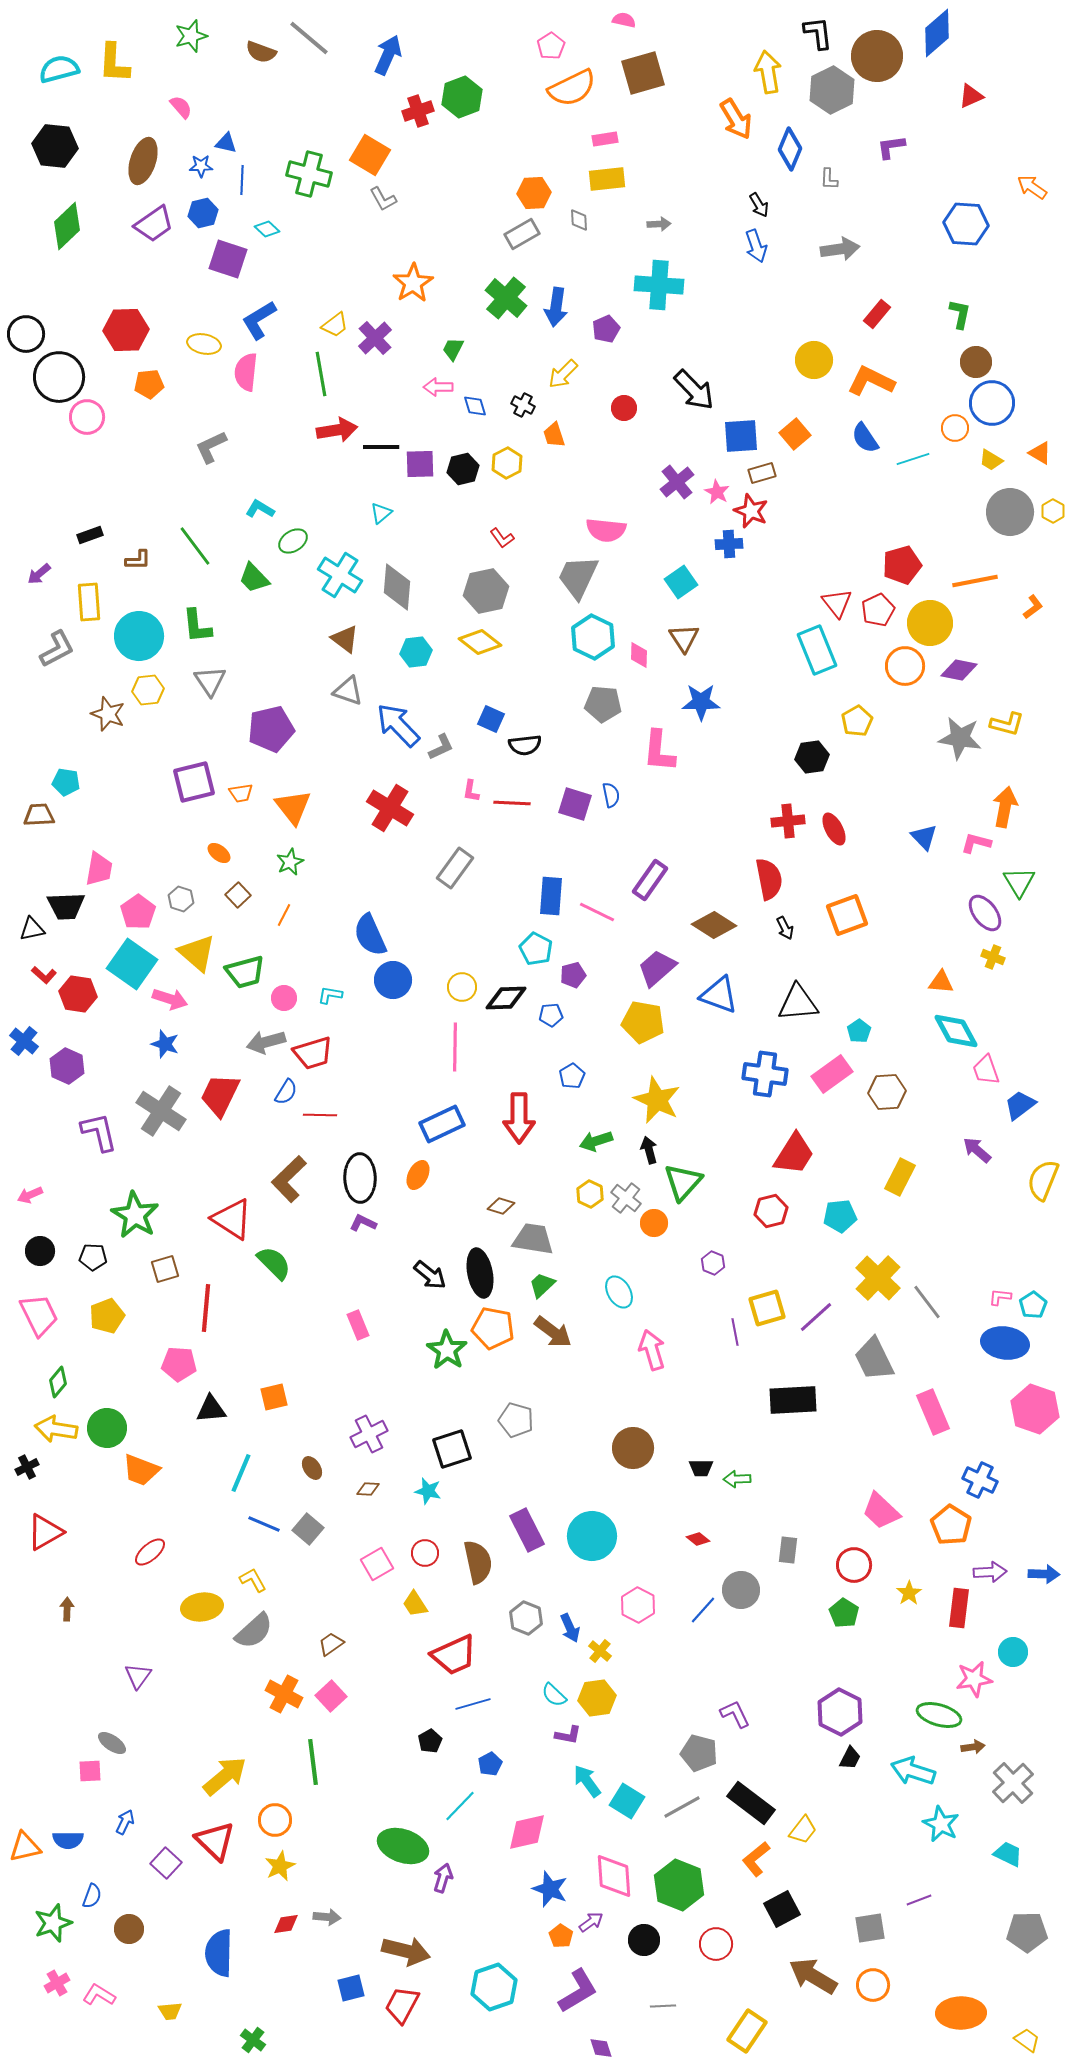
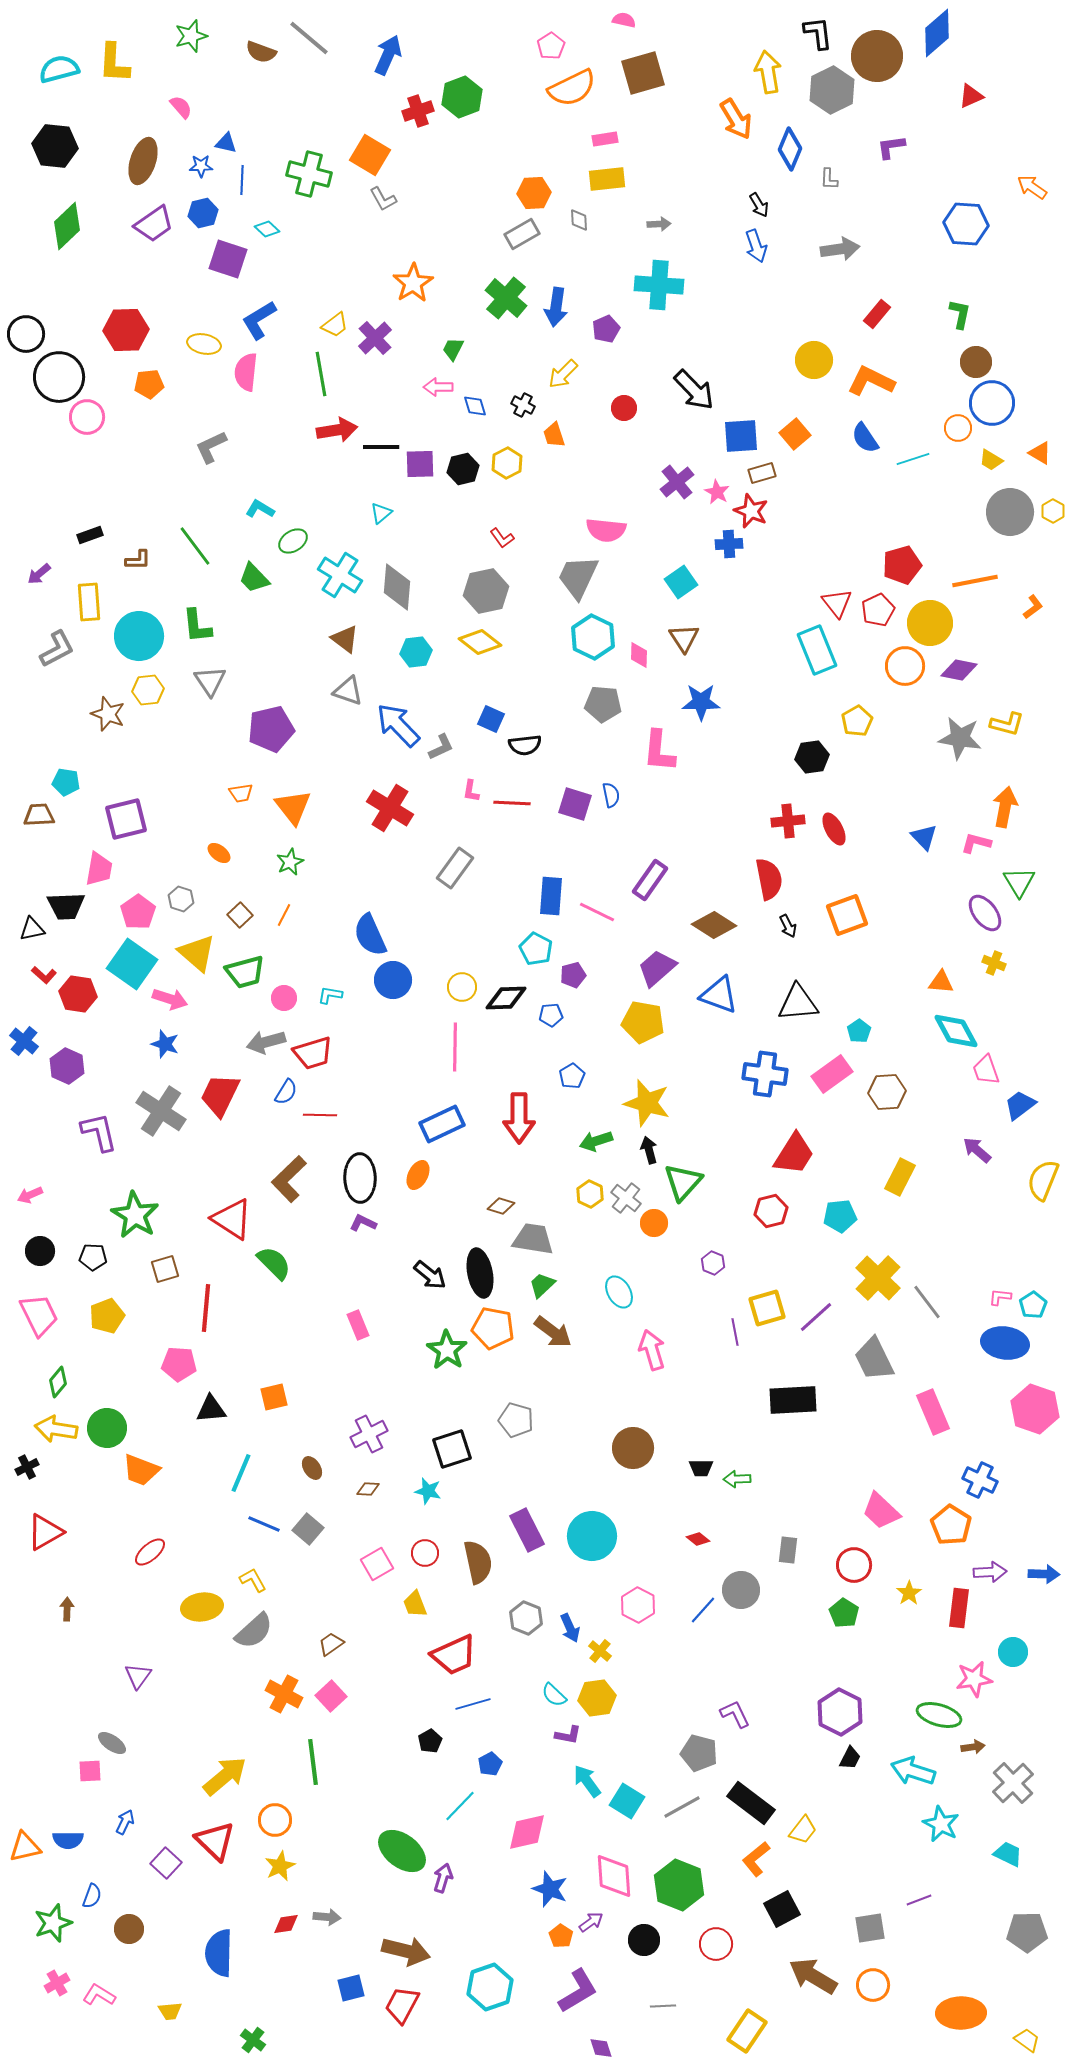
orange circle at (955, 428): moved 3 px right
purple square at (194, 782): moved 68 px left, 37 px down
brown square at (238, 895): moved 2 px right, 20 px down
black arrow at (785, 928): moved 3 px right, 2 px up
yellow cross at (993, 957): moved 1 px right, 6 px down
yellow star at (657, 1100): moved 10 px left, 3 px down; rotated 9 degrees counterclockwise
yellow trapezoid at (415, 1604): rotated 12 degrees clockwise
green ellipse at (403, 1846): moved 1 px left, 5 px down; rotated 18 degrees clockwise
cyan hexagon at (494, 1987): moved 4 px left
